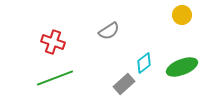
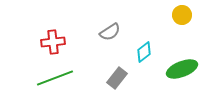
gray semicircle: moved 1 px right, 1 px down
red cross: rotated 25 degrees counterclockwise
cyan diamond: moved 11 px up
green ellipse: moved 2 px down
gray rectangle: moved 7 px left, 6 px up; rotated 10 degrees counterclockwise
